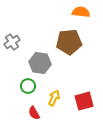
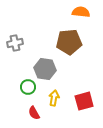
gray cross: moved 3 px right, 1 px down; rotated 21 degrees clockwise
gray hexagon: moved 5 px right, 6 px down
green circle: moved 1 px down
yellow arrow: rotated 14 degrees counterclockwise
